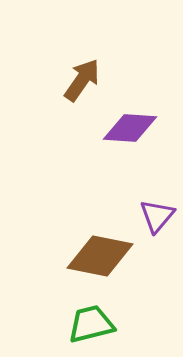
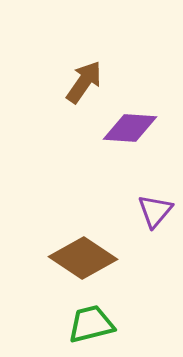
brown arrow: moved 2 px right, 2 px down
purple triangle: moved 2 px left, 5 px up
brown diamond: moved 17 px left, 2 px down; rotated 22 degrees clockwise
